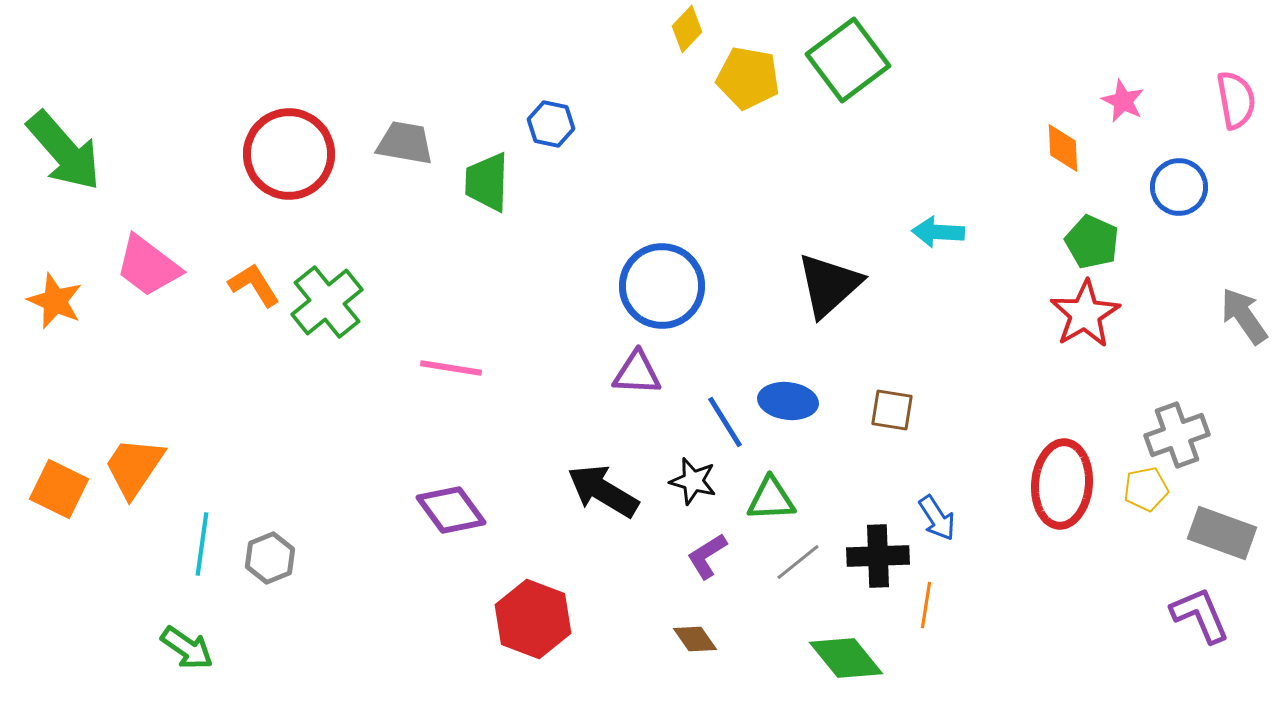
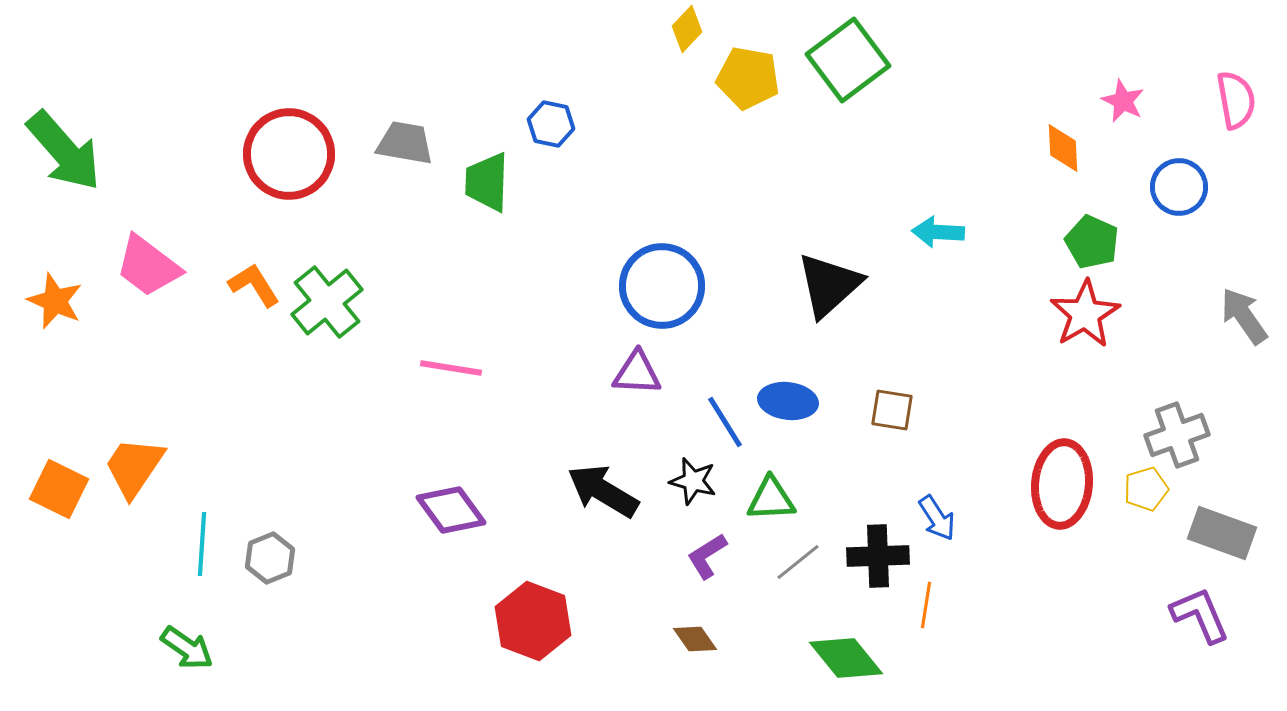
yellow pentagon at (1146, 489): rotated 6 degrees counterclockwise
cyan line at (202, 544): rotated 4 degrees counterclockwise
red hexagon at (533, 619): moved 2 px down
